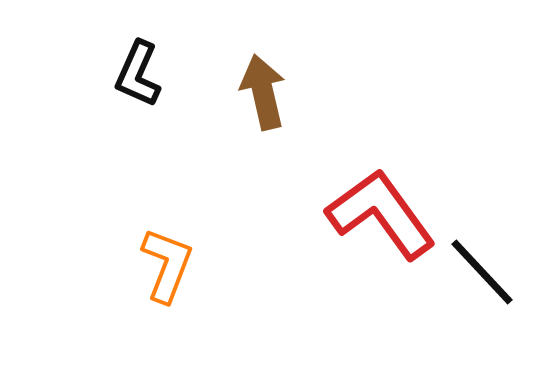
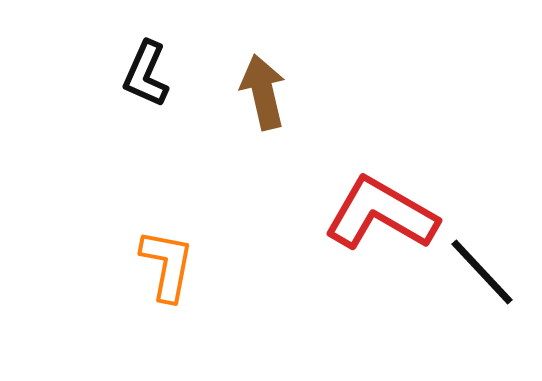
black L-shape: moved 8 px right
red L-shape: rotated 24 degrees counterclockwise
orange L-shape: rotated 10 degrees counterclockwise
